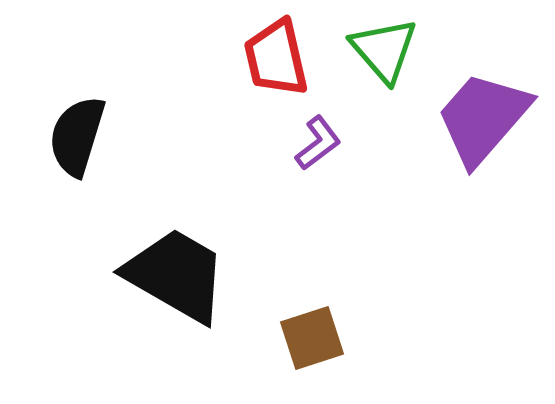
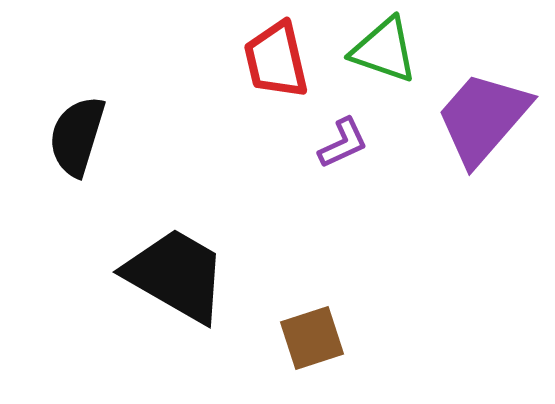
green triangle: rotated 30 degrees counterclockwise
red trapezoid: moved 2 px down
purple L-shape: moved 25 px right; rotated 12 degrees clockwise
